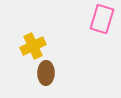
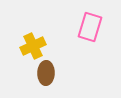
pink rectangle: moved 12 px left, 8 px down
